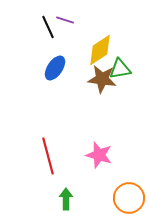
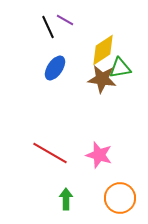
purple line: rotated 12 degrees clockwise
yellow diamond: moved 3 px right
green triangle: moved 1 px up
red line: moved 2 px right, 3 px up; rotated 45 degrees counterclockwise
orange circle: moved 9 px left
